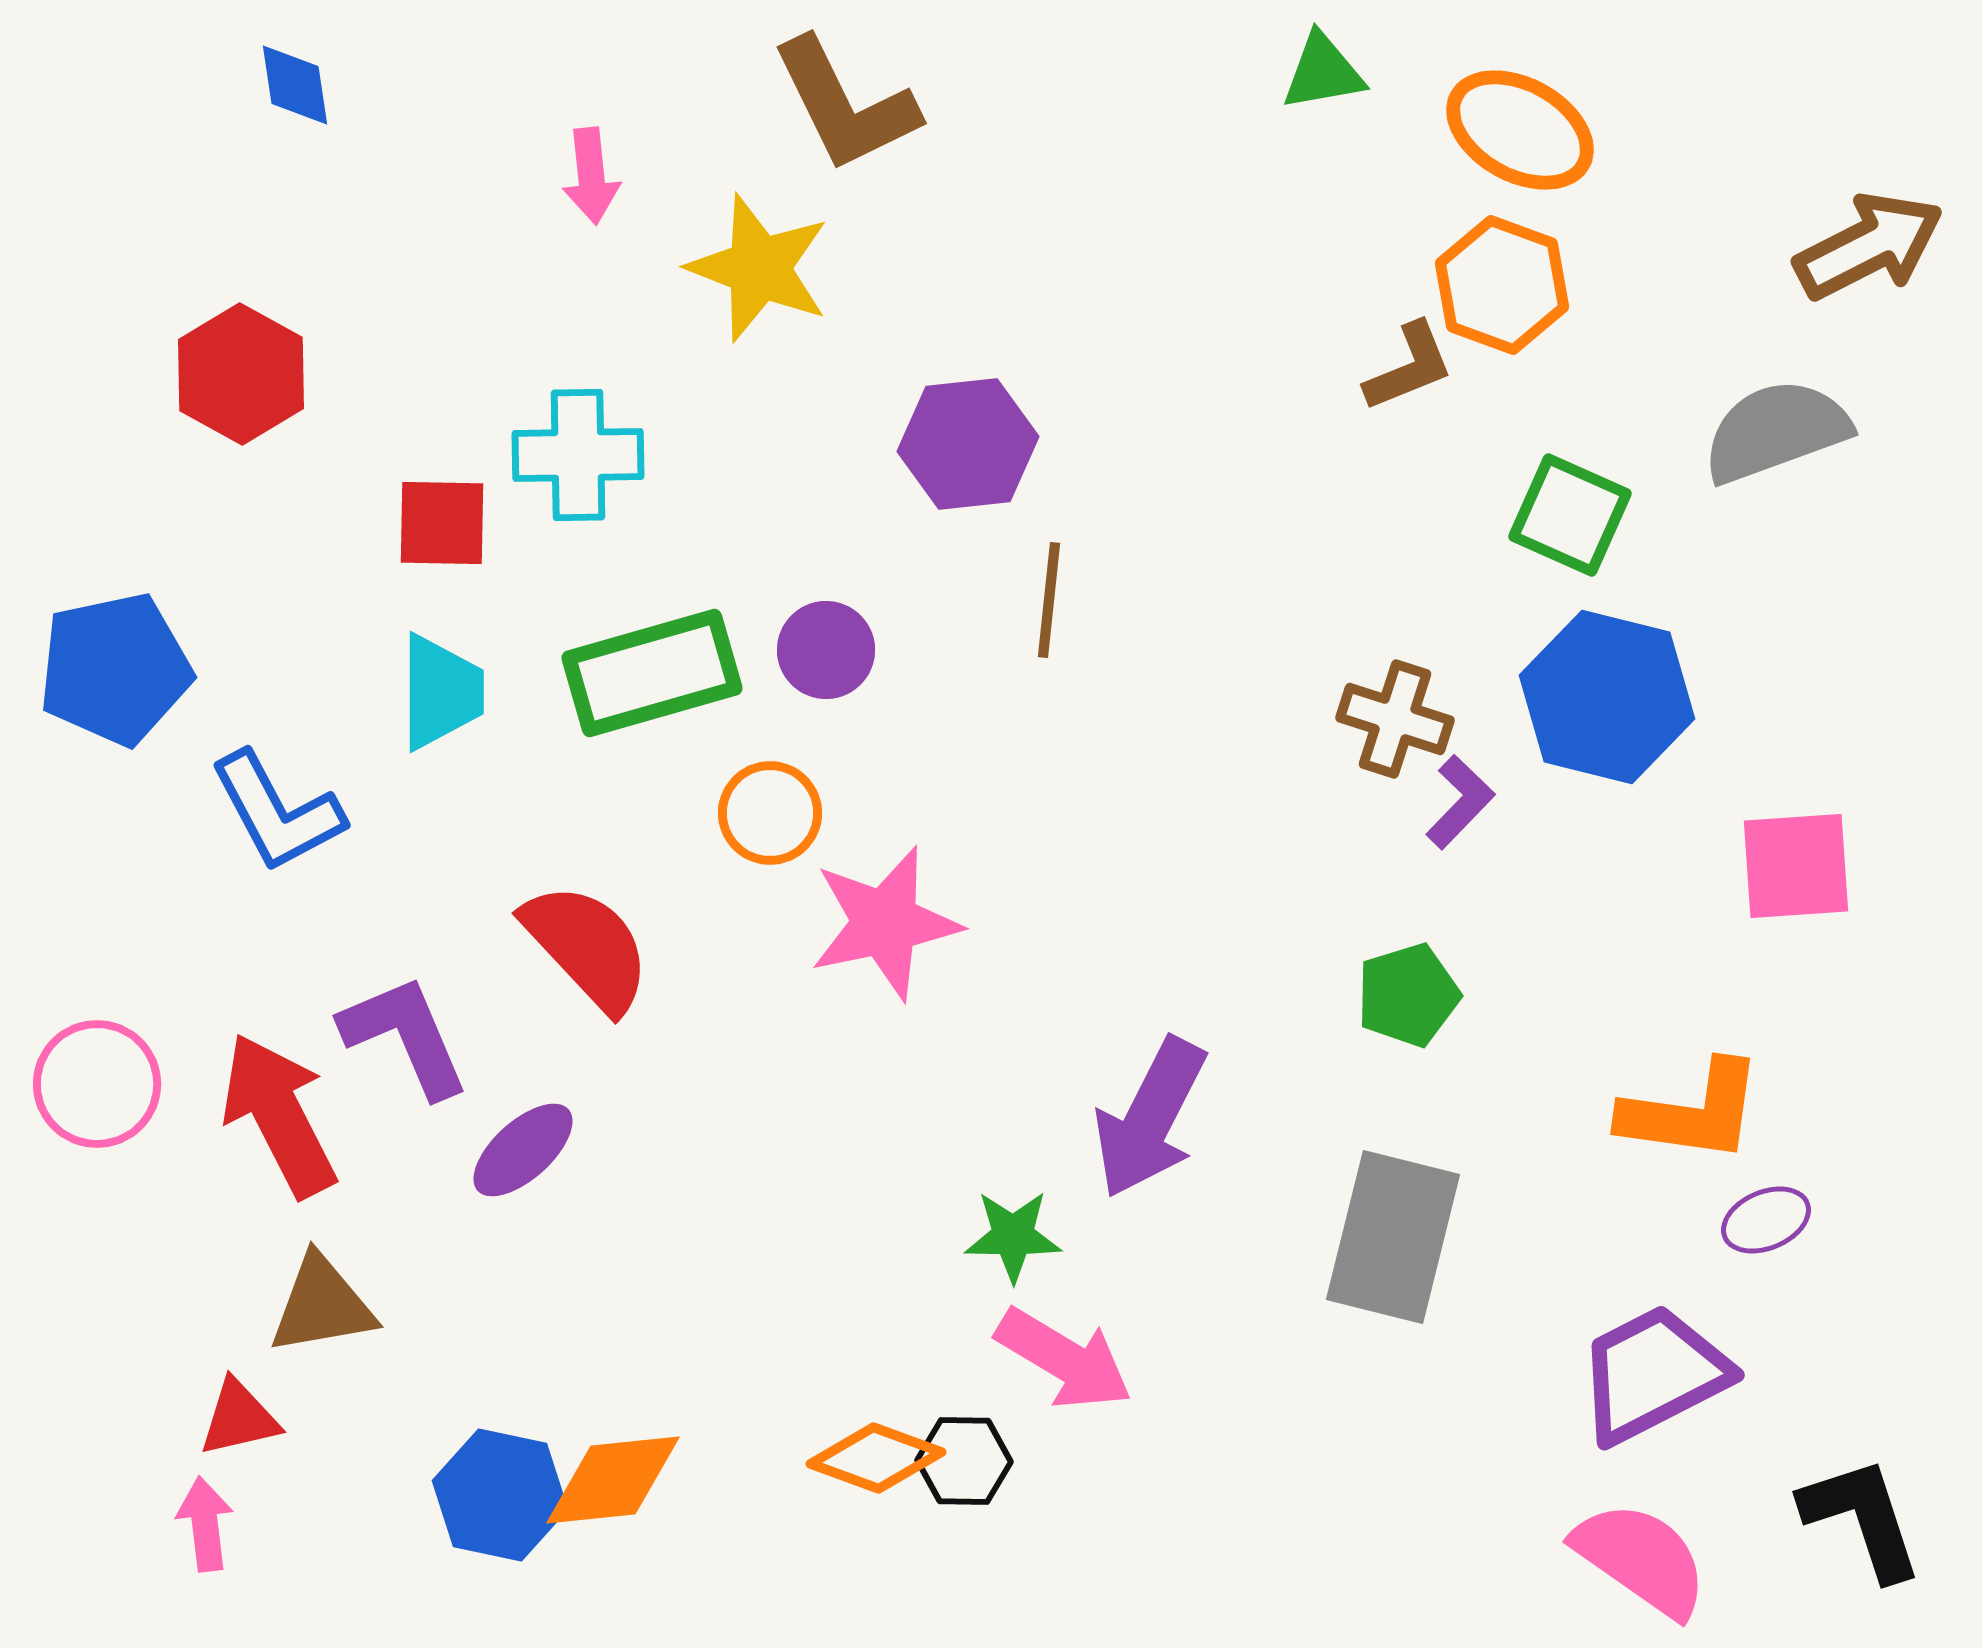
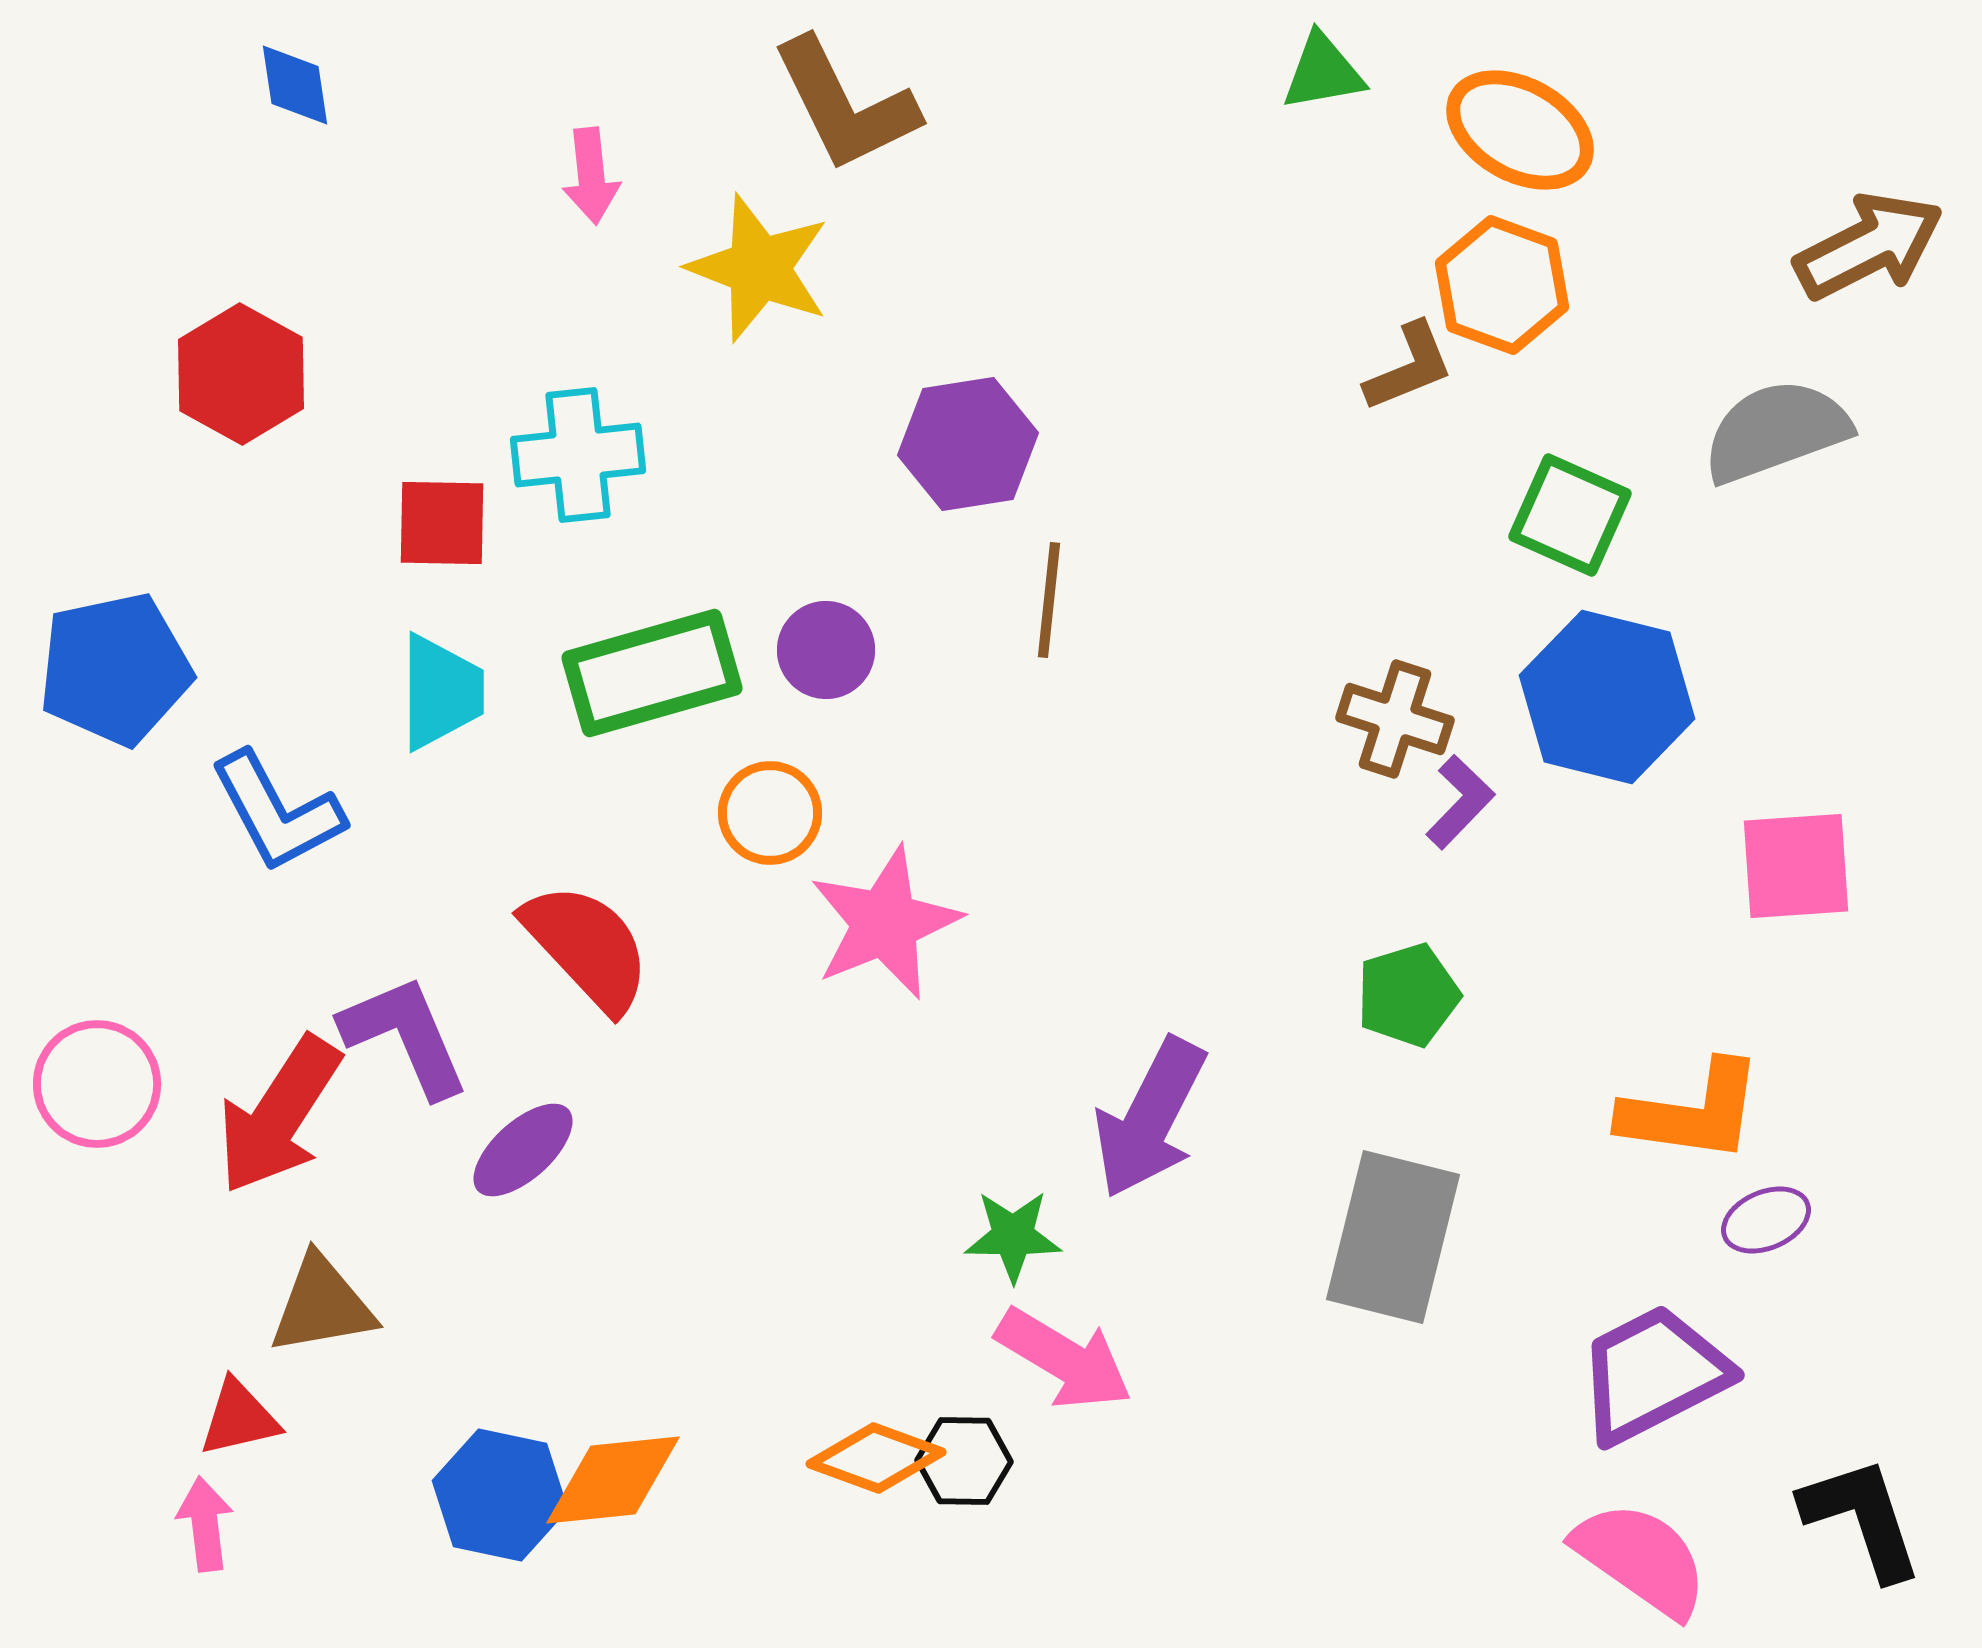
purple hexagon at (968, 444): rotated 3 degrees counterclockwise
cyan cross at (578, 455): rotated 5 degrees counterclockwise
pink star at (885, 923): rotated 10 degrees counterclockwise
red arrow at (279, 1115): rotated 120 degrees counterclockwise
